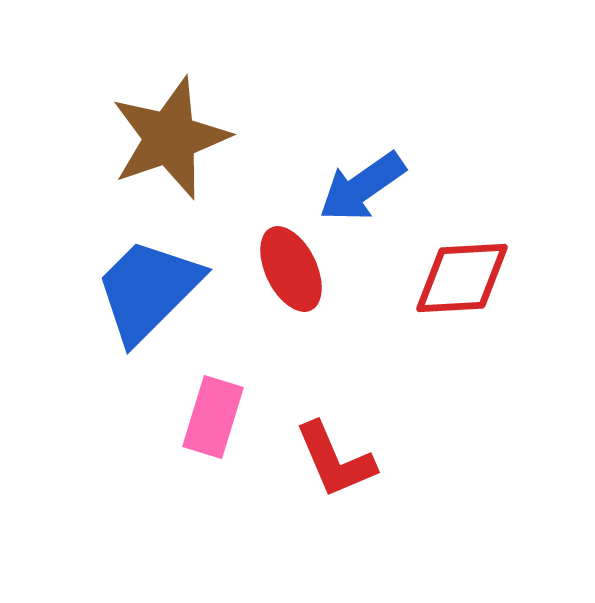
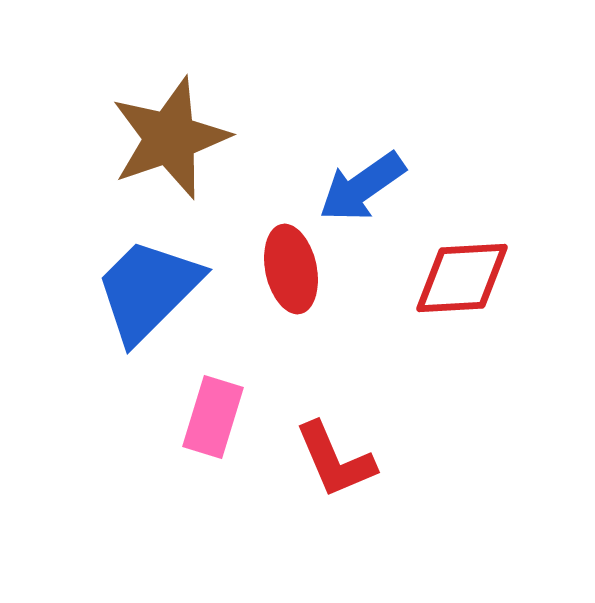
red ellipse: rotated 14 degrees clockwise
